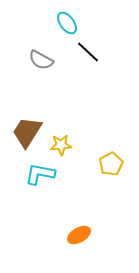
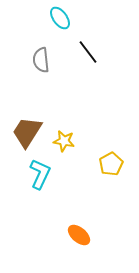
cyan ellipse: moved 7 px left, 5 px up
black line: rotated 10 degrees clockwise
gray semicircle: rotated 55 degrees clockwise
yellow star: moved 3 px right, 4 px up; rotated 15 degrees clockwise
cyan L-shape: rotated 104 degrees clockwise
orange ellipse: rotated 70 degrees clockwise
